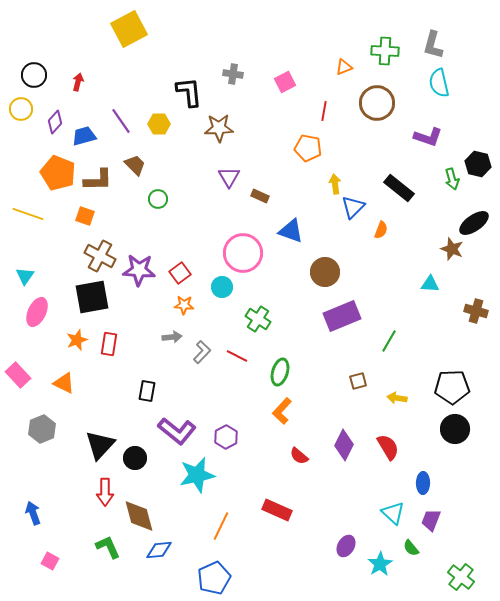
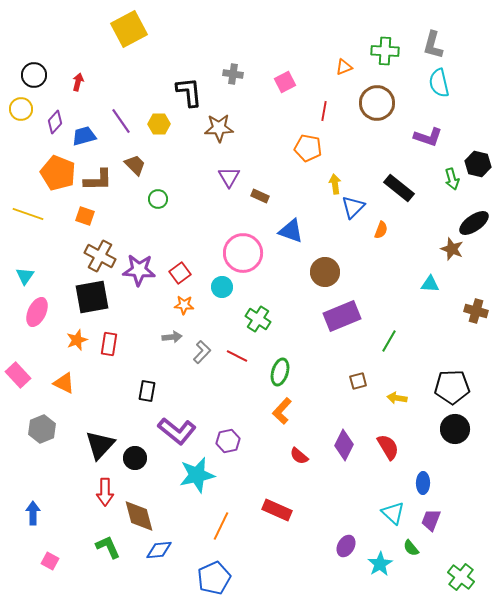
purple hexagon at (226, 437): moved 2 px right, 4 px down; rotated 15 degrees clockwise
blue arrow at (33, 513): rotated 20 degrees clockwise
